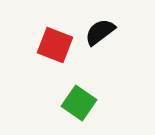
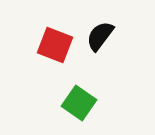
black semicircle: moved 4 px down; rotated 16 degrees counterclockwise
